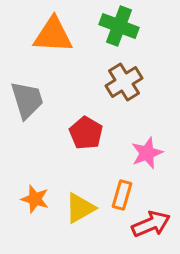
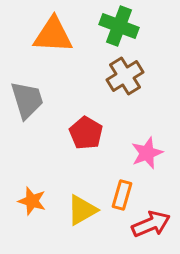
brown cross: moved 1 px right, 6 px up
orange star: moved 3 px left, 2 px down
yellow triangle: moved 2 px right, 2 px down
